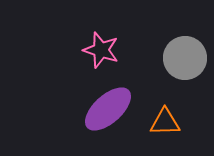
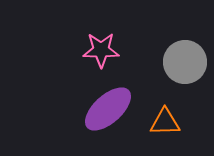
pink star: rotated 18 degrees counterclockwise
gray circle: moved 4 px down
